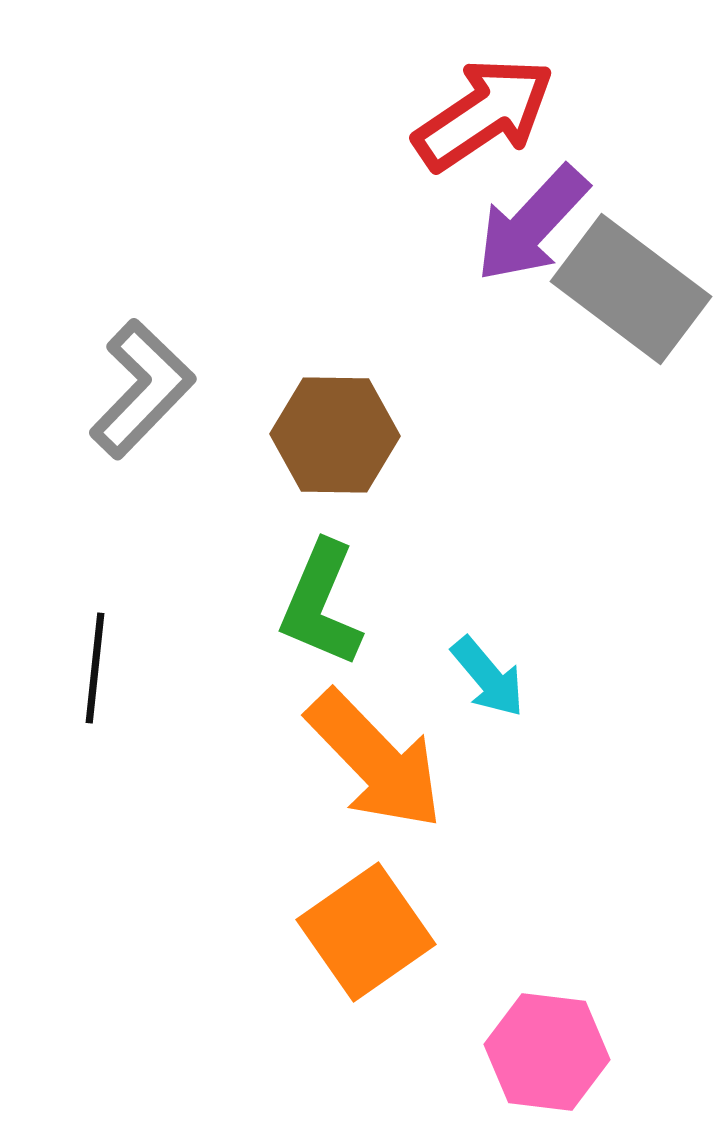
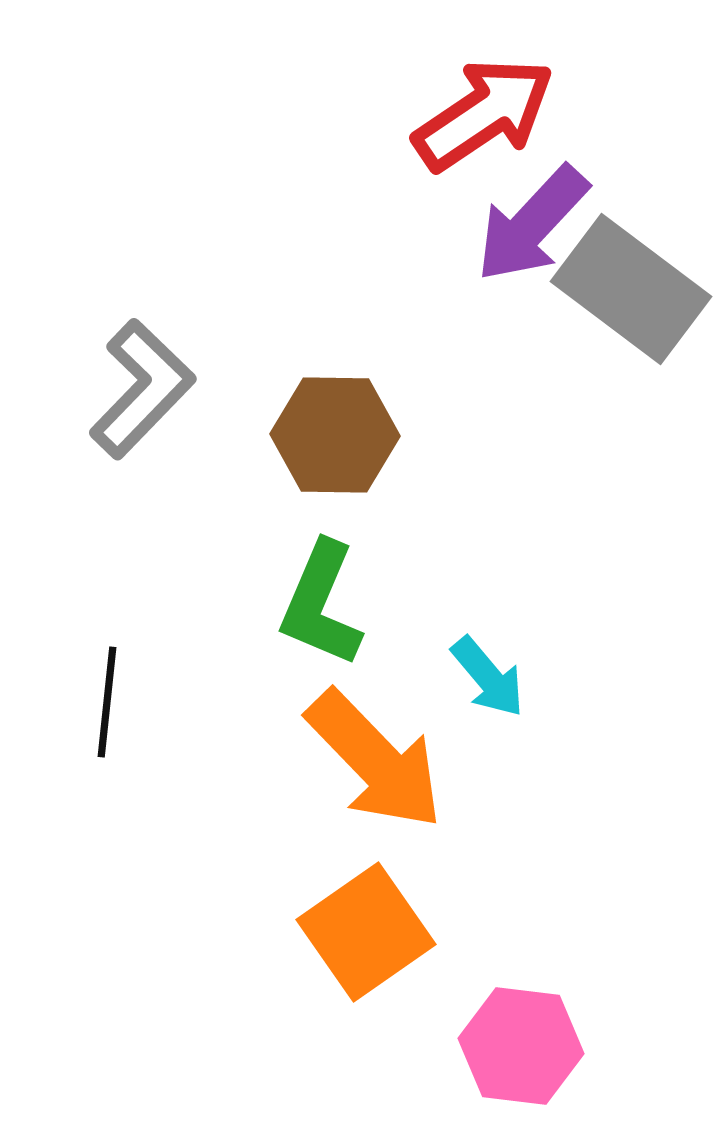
black line: moved 12 px right, 34 px down
pink hexagon: moved 26 px left, 6 px up
